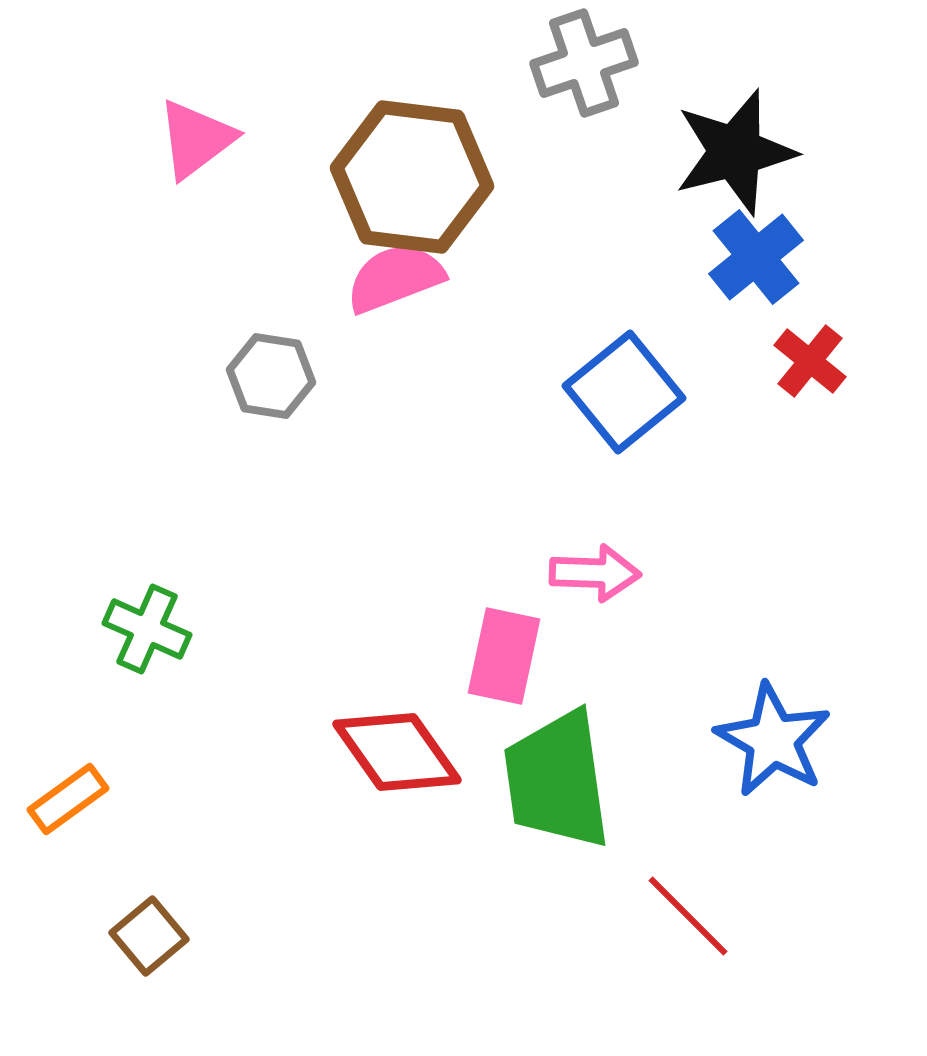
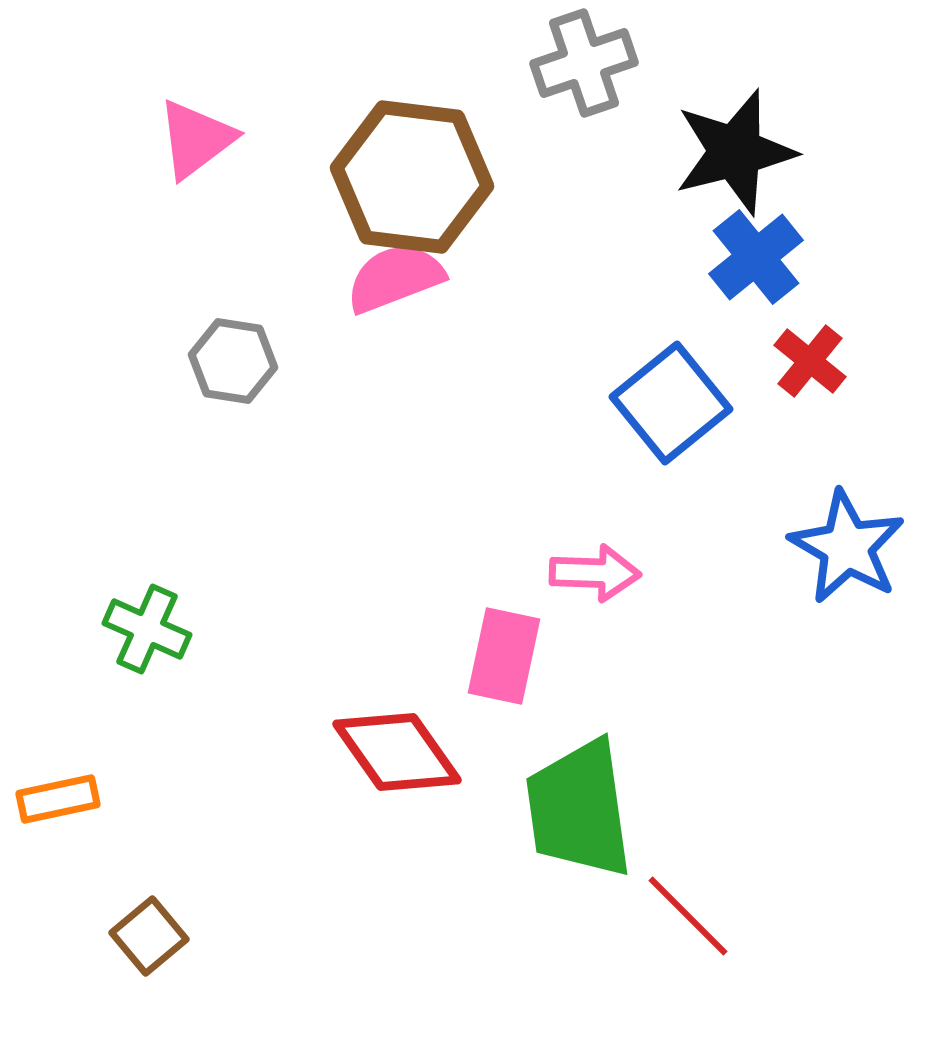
gray hexagon: moved 38 px left, 15 px up
blue square: moved 47 px right, 11 px down
blue star: moved 74 px right, 193 px up
green trapezoid: moved 22 px right, 29 px down
orange rectangle: moved 10 px left; rotated 24 degrees clockwise
